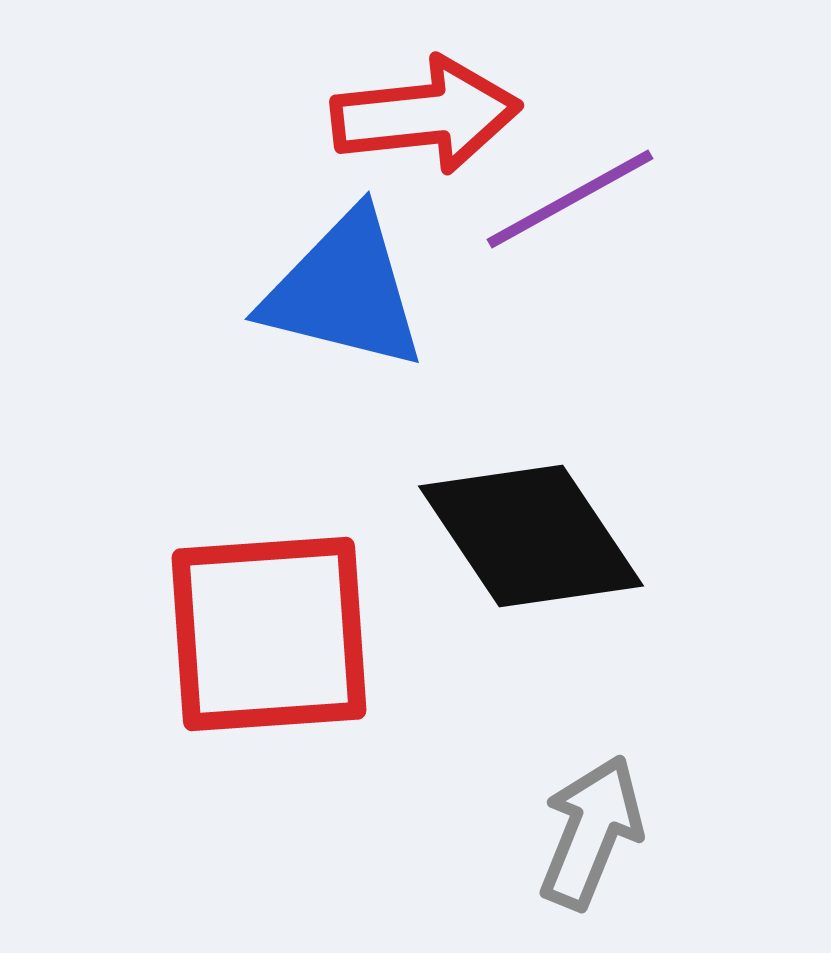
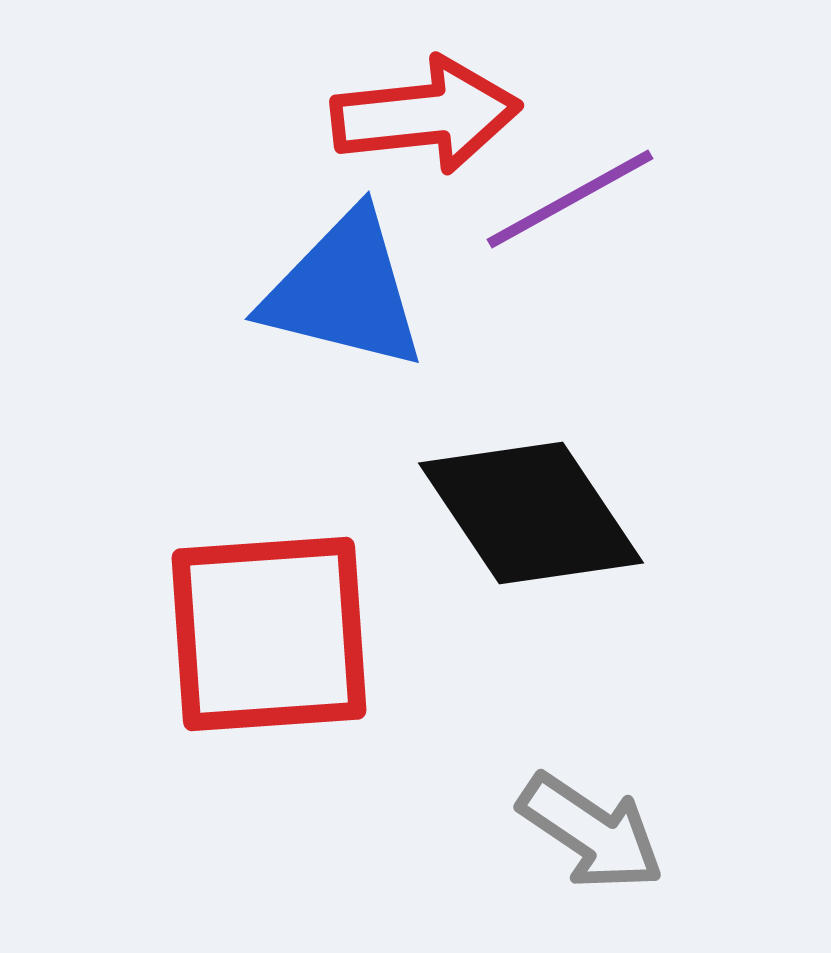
black diamond: moved 23 px up
gray arrow: rotated 102 degrees clockwise
